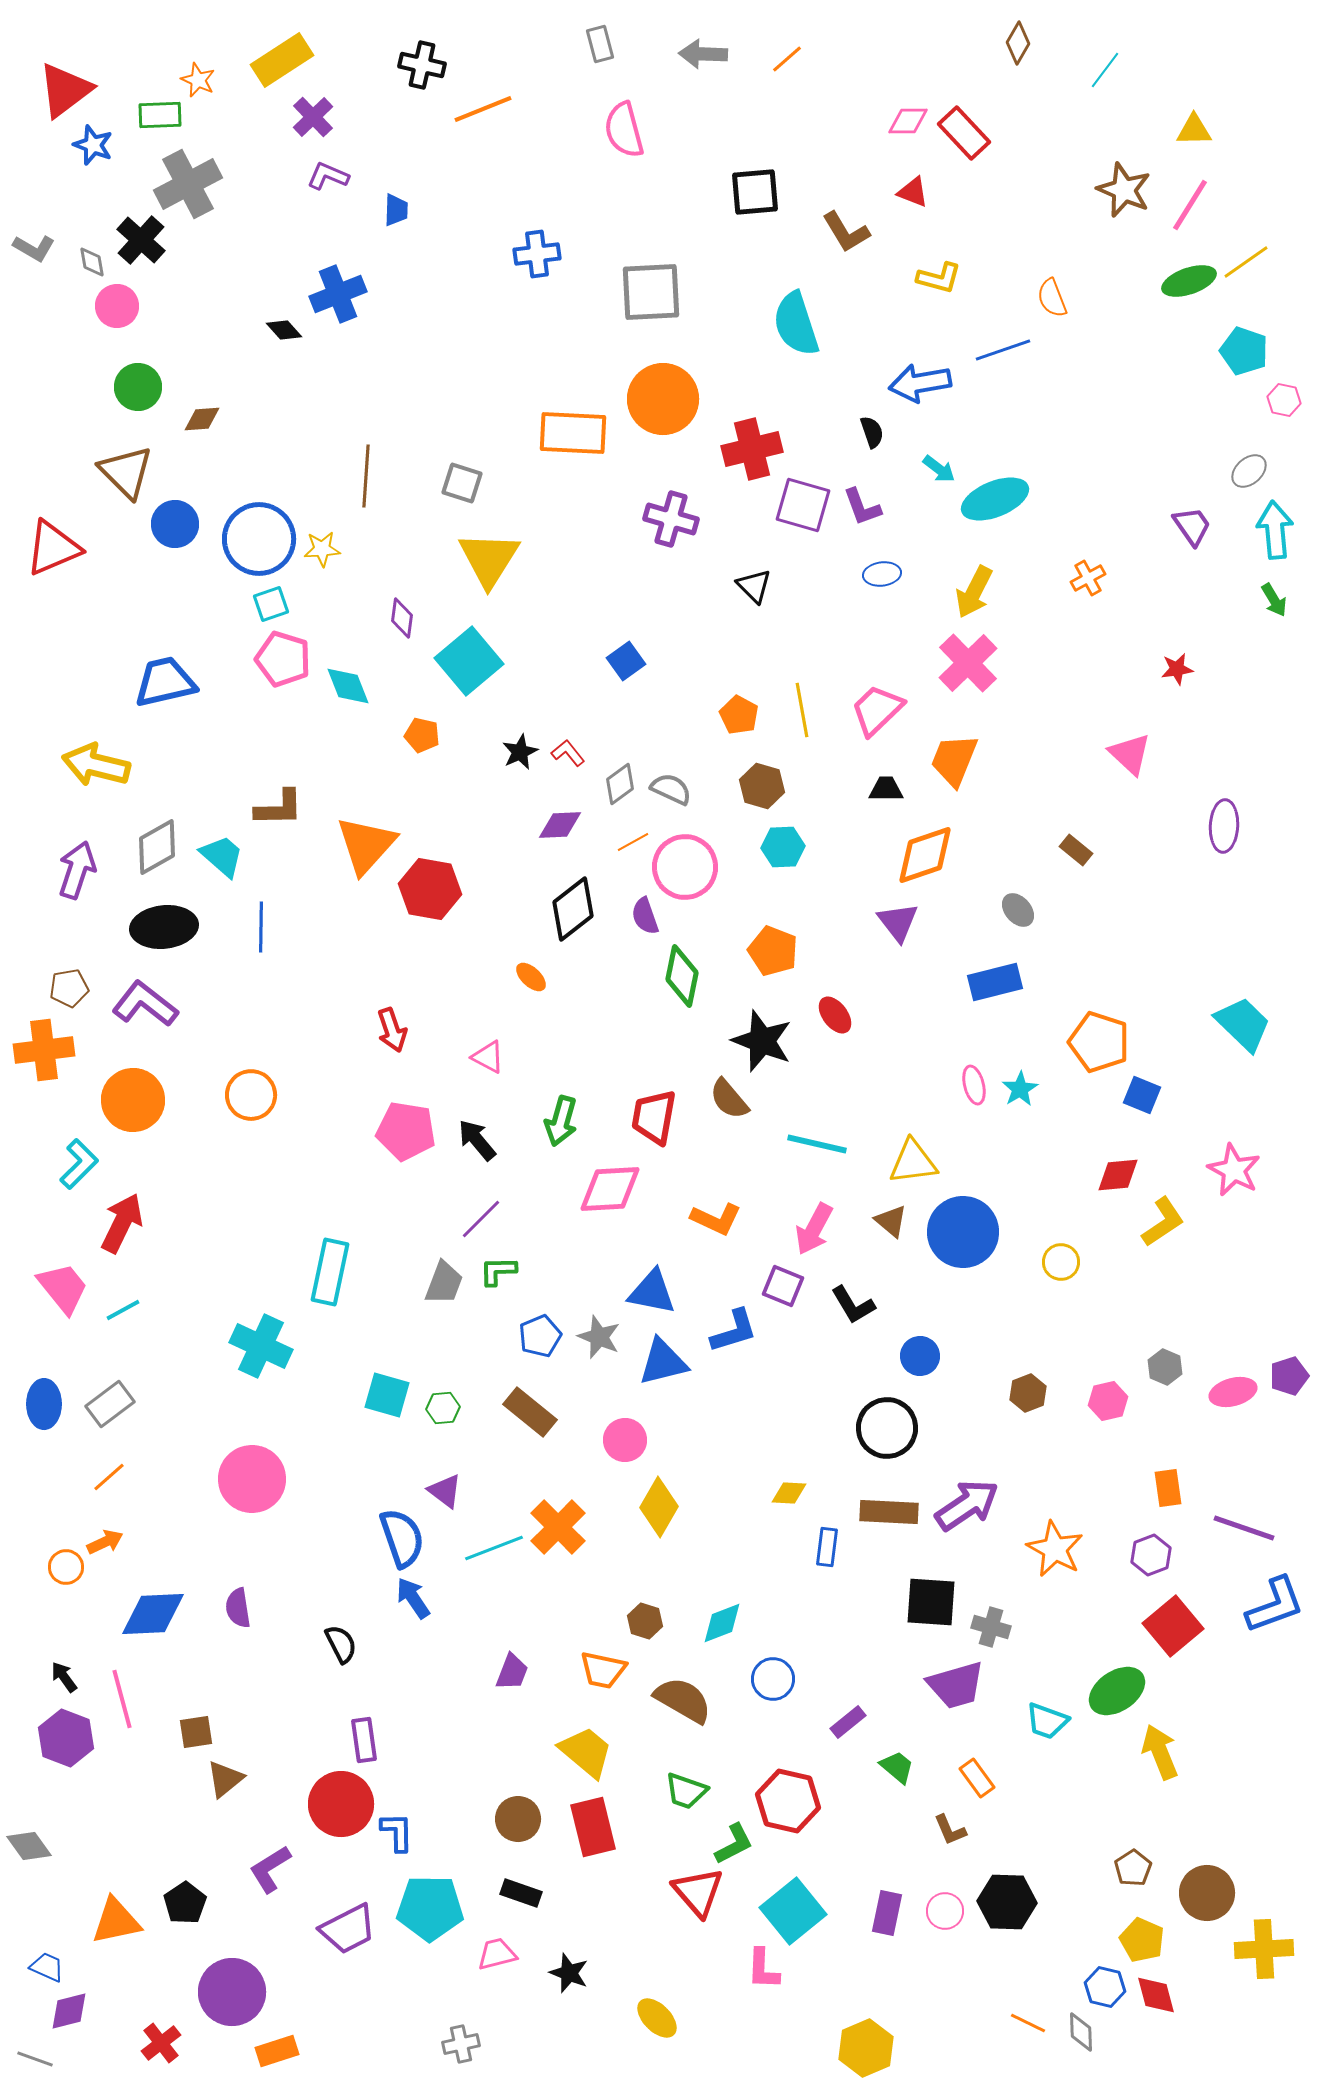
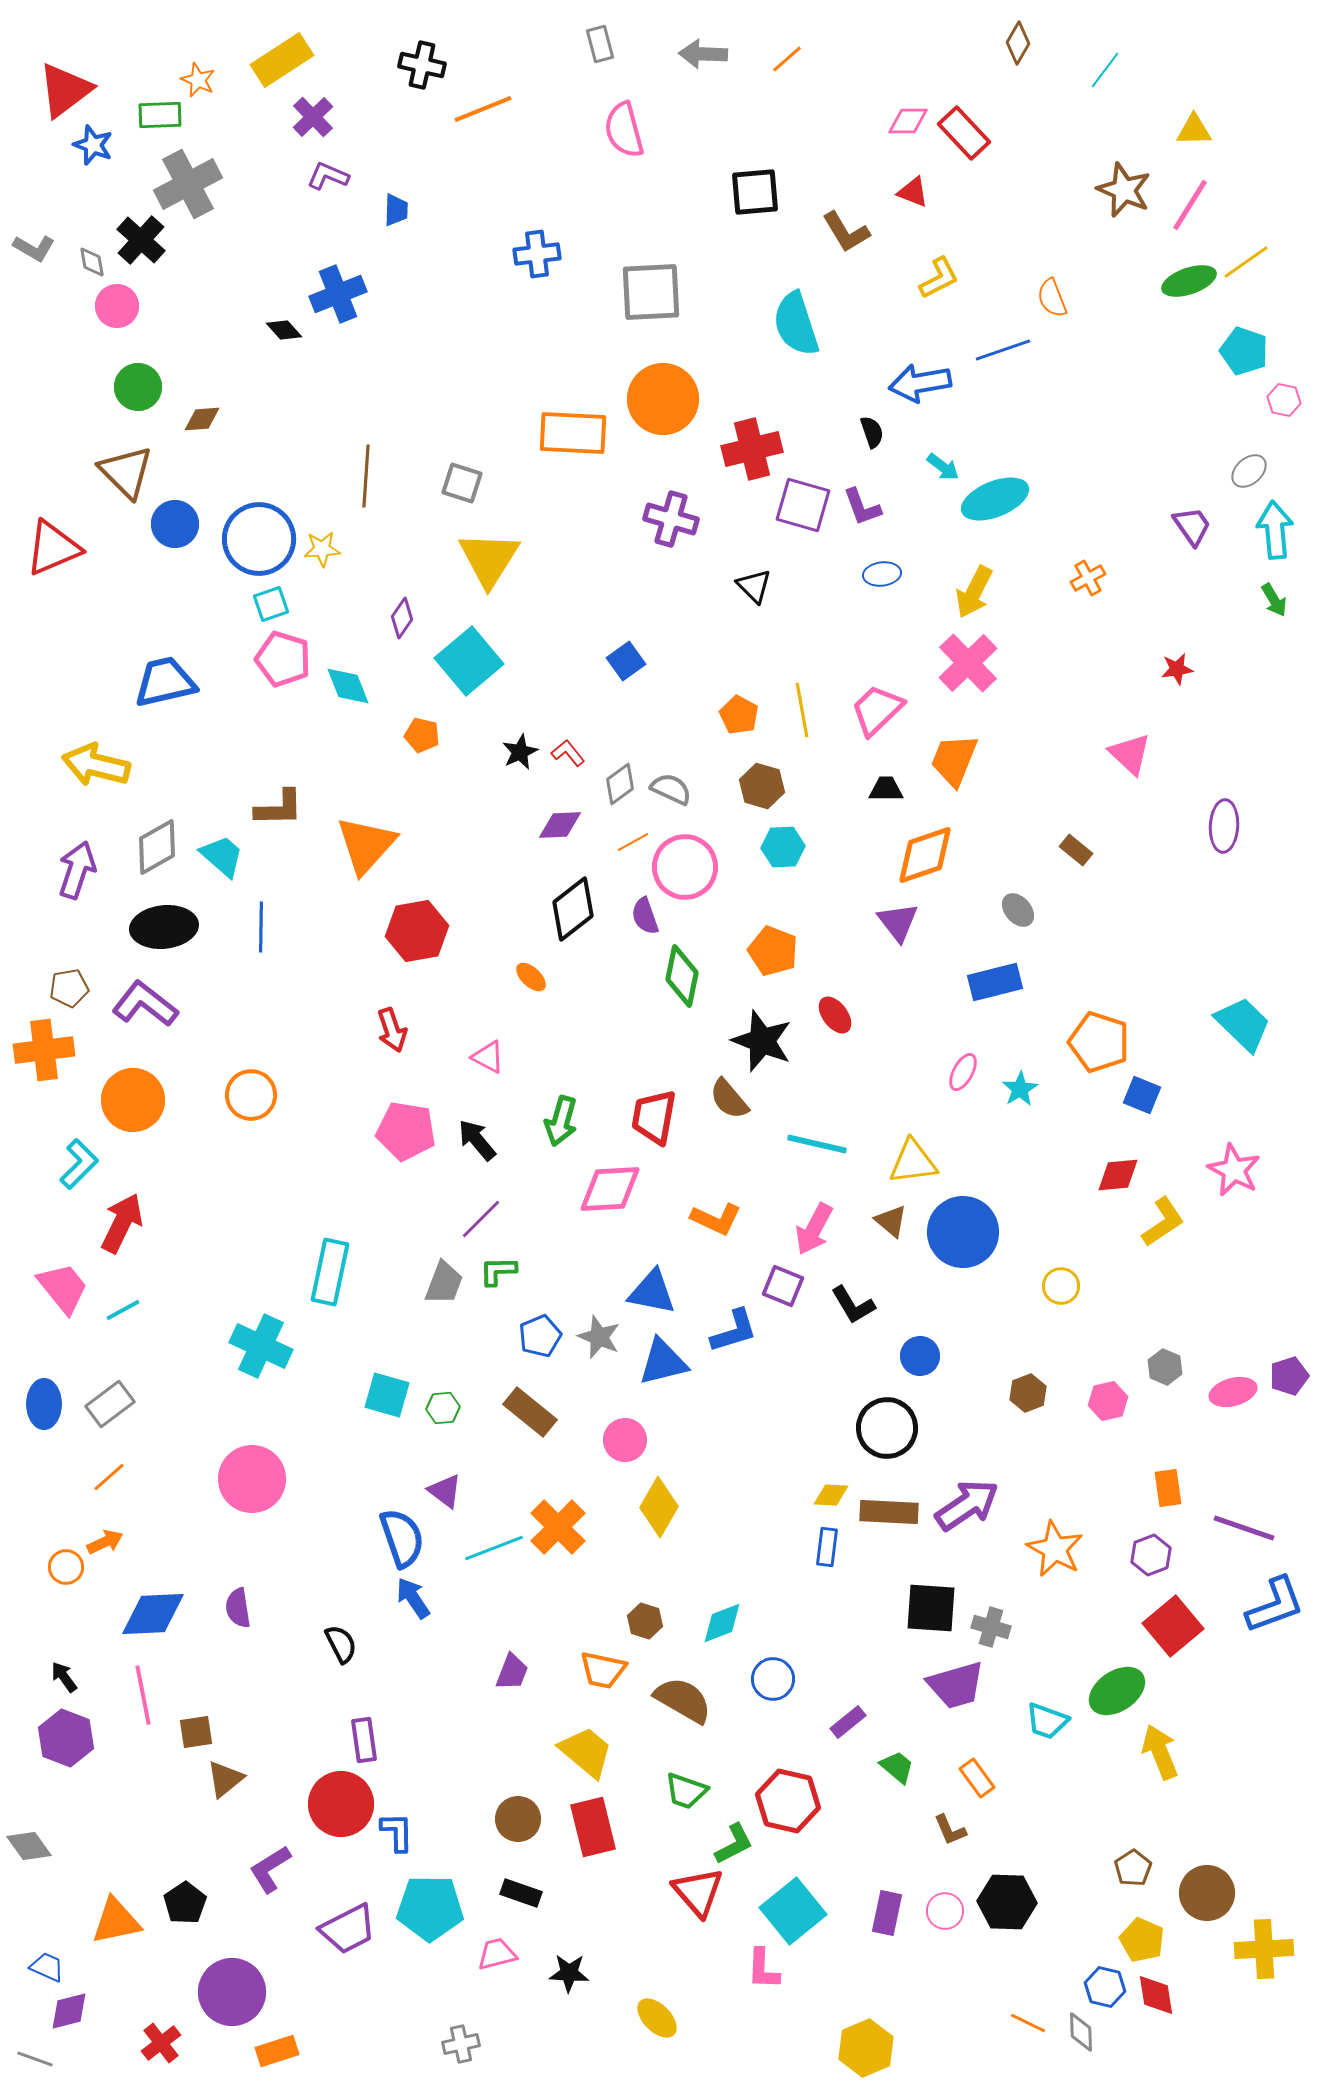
yellow L-shape at (939, 278): rotated 42 degrees counterclockwise
cyan arrow at (939, 469): moved 4 px right, 2 px up
purple diamond at (402, 618): rotated 27 degrees clockwise
red hexagon at (430, 889): moved 13 px left, 42 px down; rotated 20 degrees counterclockwise
pink ellipse at (974, 1085): moved 11 px left, 13 px up; rotated 42 degrees clockwise
yellow circle at (1061, 1262): moved 24 px down
yellow diamond at (789, 1493): moved 42 px right, 2 px down
black square at (931, 1602): moved 6 px down
pink line at (122, 1699): moved 21 px right, 4 px up; rotated 4 degrees clockwise
black star at (569, 1973): rotated 18 degrees counterclockwise
red diamond at (1156, 1995): rotated 6 degrees clockwise
